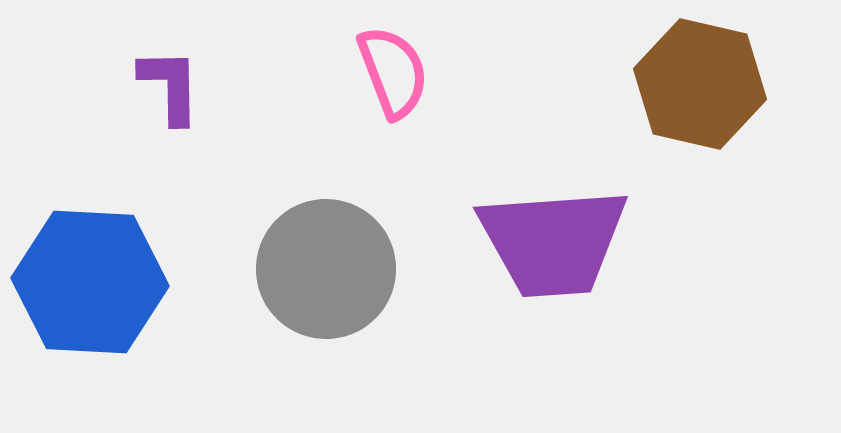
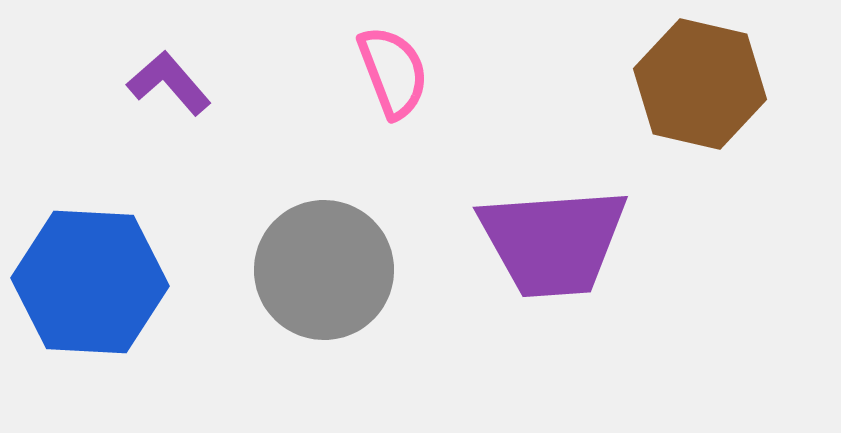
purple L-shape: moved 1 px left, 3 px up; rotated 40 degrees counterclockwise
gray circle: moved 2 px left, 1 px down
